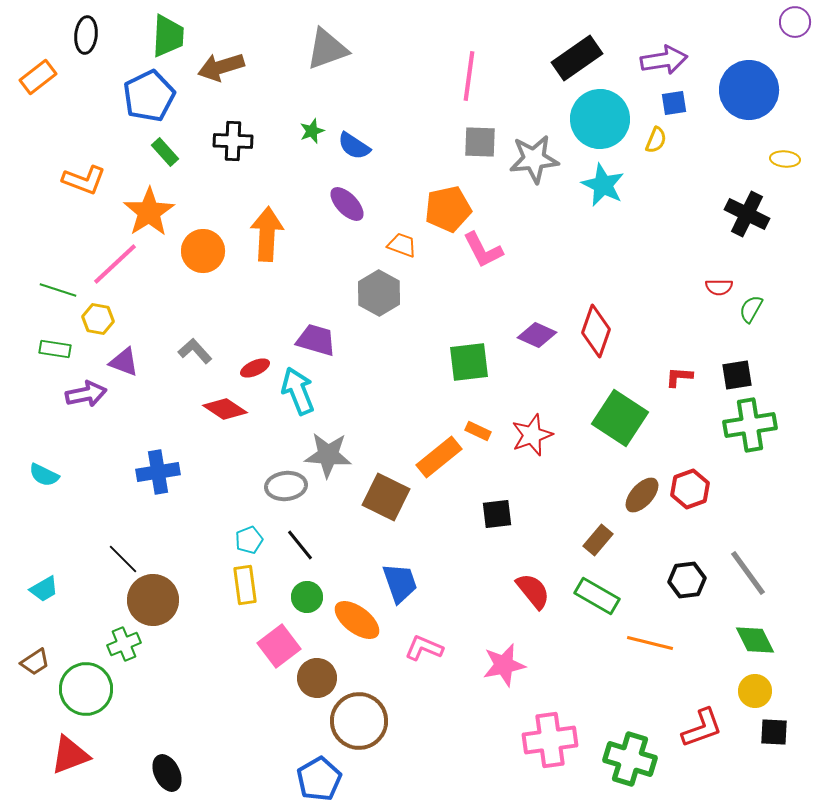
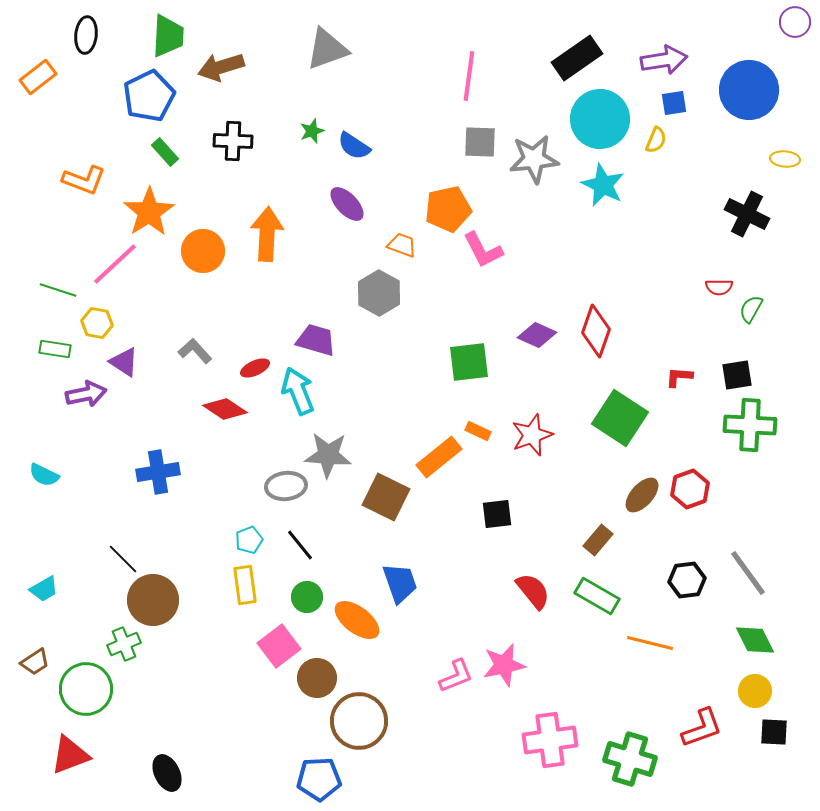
yellow hexagon at (98, 319): moved 1 px left, 4 px down
purple triangle at (124, 362): rotated 12 degrees clockwise
green cross at (750, 425): rotated 12 degrees clockwise
pink L-shape at (424, 648): moved 32 px right, 28 px down; rotated 135 degrees clockwise
blue pentagon at (319, 779): rotated 27 degrees clockwise
